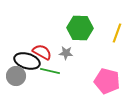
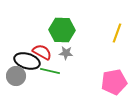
green hexagon: moved 18 px left, 2 px down
pink pentagon: moved 7 px right, 1 px down; rotated 25 degrees counterclockwise
